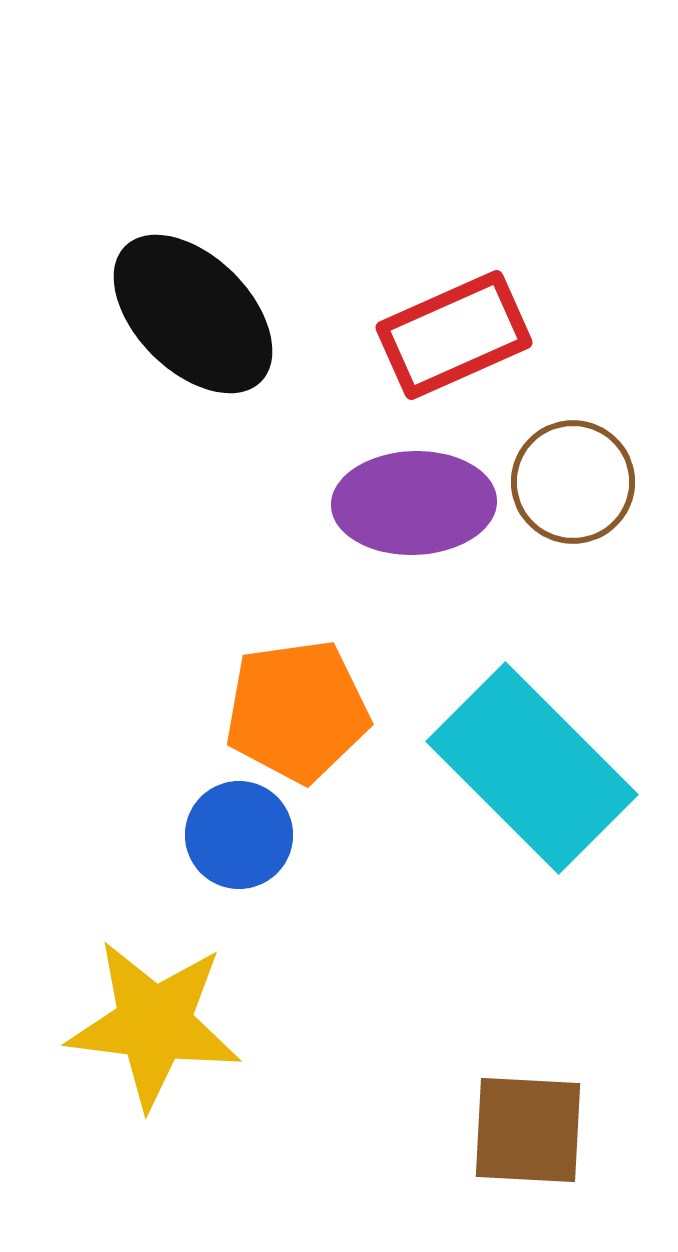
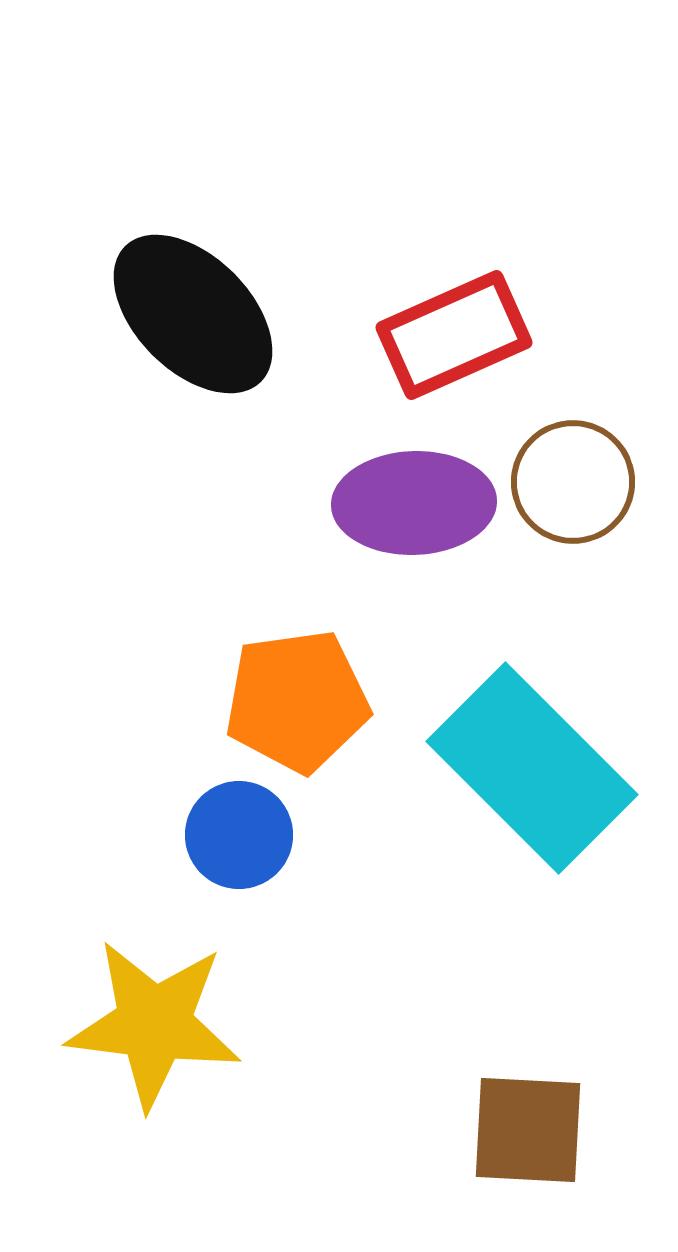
orange pentagon: moved 10 px up
